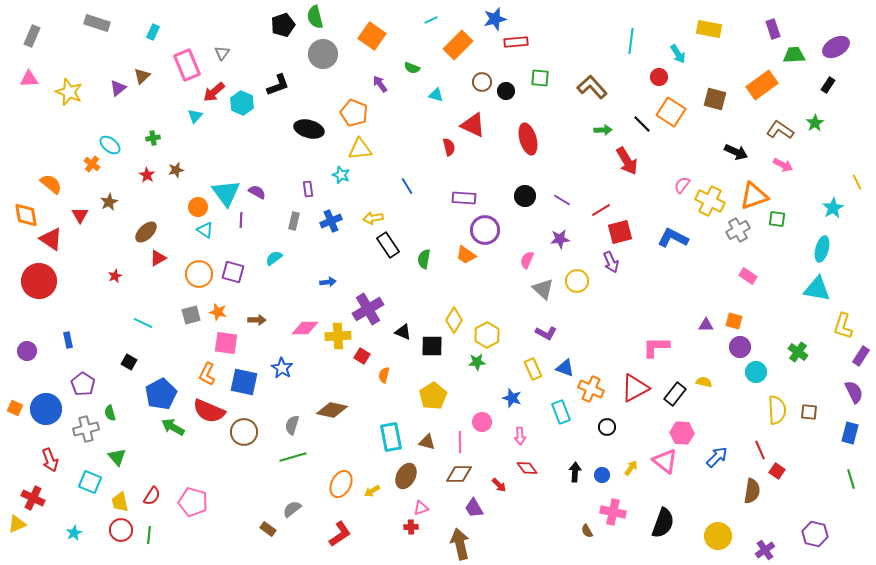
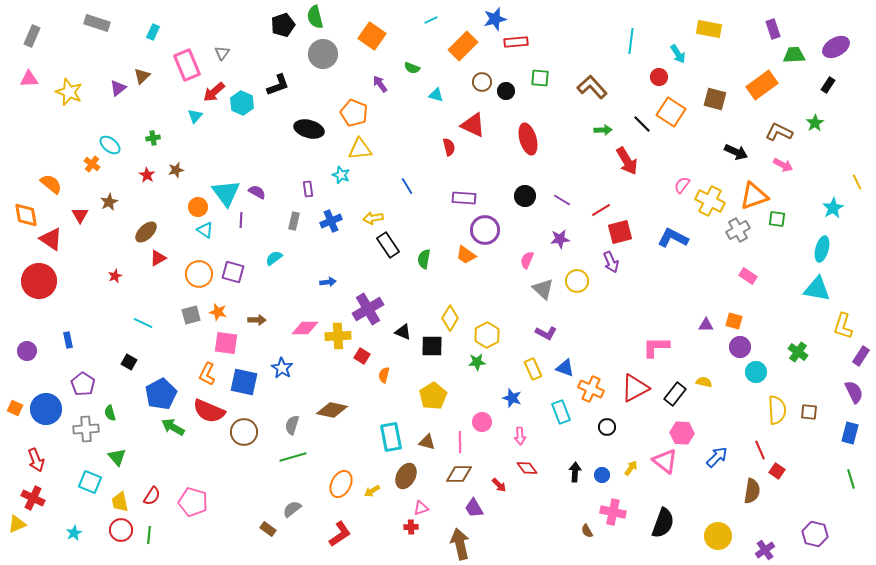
orange rectangle at (458, 45): moved 5 px right, 1 px down
brown L-shape at (780, 130): moved 1 px left, 2 px down; rotated 8 degrees counterclockwise
yellow diamond at (454, 320): moved 4 px left, 2 px up
gray cross at (86, 429): rotated 10 degrees clockwise
red arrow at (50, 460): moved 14 px left
